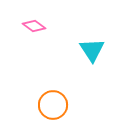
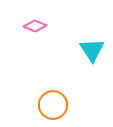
pink diamond: moved 1 px right; rotated 15 degrees counterclockwise
